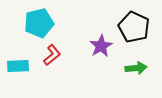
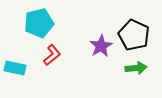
black pentagon: moved 8 px down
cyan rectangle: moved 3 px left, 2 px down; rotated 15 degrees clockwise
